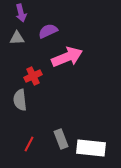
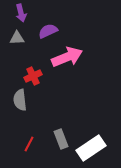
white rectangle: rotated 40 degrees counterclockwise
